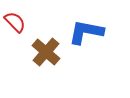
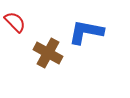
brown cross: moved 2 px right, 1 px down; rotated 12 degrees counterclockwise
